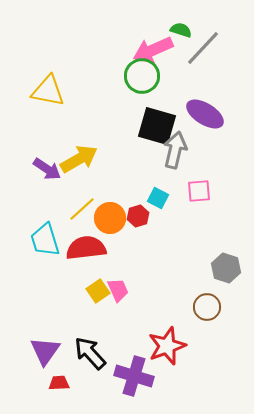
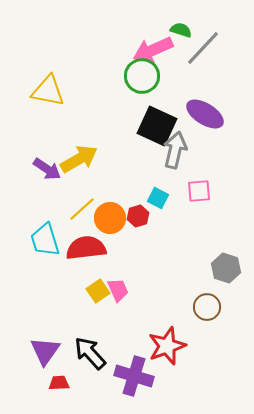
black square: rotated 9 degrees clockwise
